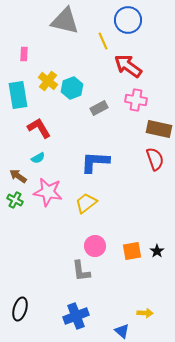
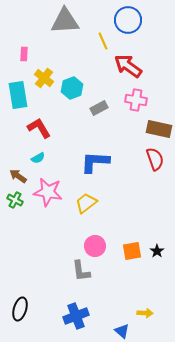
gray triangle: rotated 16 degrees counterclockwise
yellow cross: moved 4 px left, 3 px up
